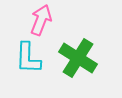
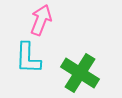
green cross: moved 2 px right, 15 px down
